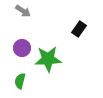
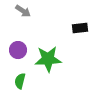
black rectangle: moved 1 px right, 1 px up; rotated 49 degrees clockwise
purple circle: moved 4 px left, 2 px down
